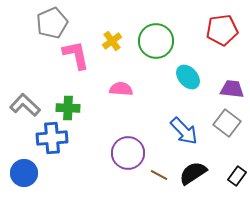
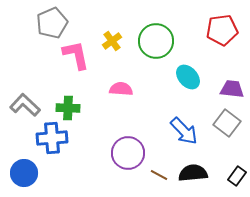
black semicircle: rotated 28 degrees clockwise
